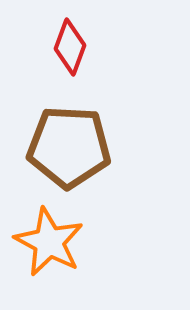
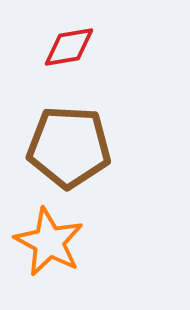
red diamond: moved 1 px left; rotated 60 degrees clockwise
